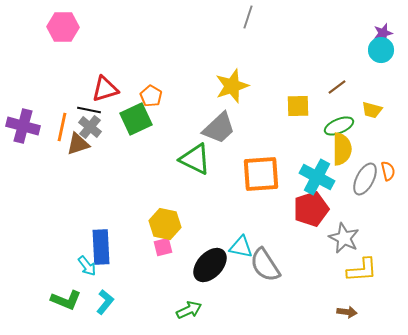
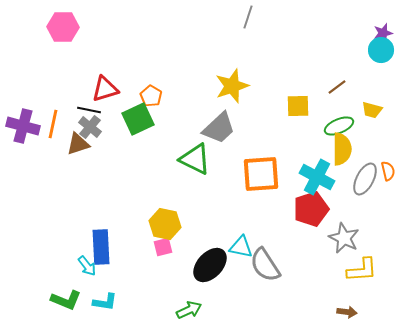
green square: moved 2 px right
orange line: moved 9 px left, 3 px up
cyan L-shape: rotated 60 degrees clockwise
